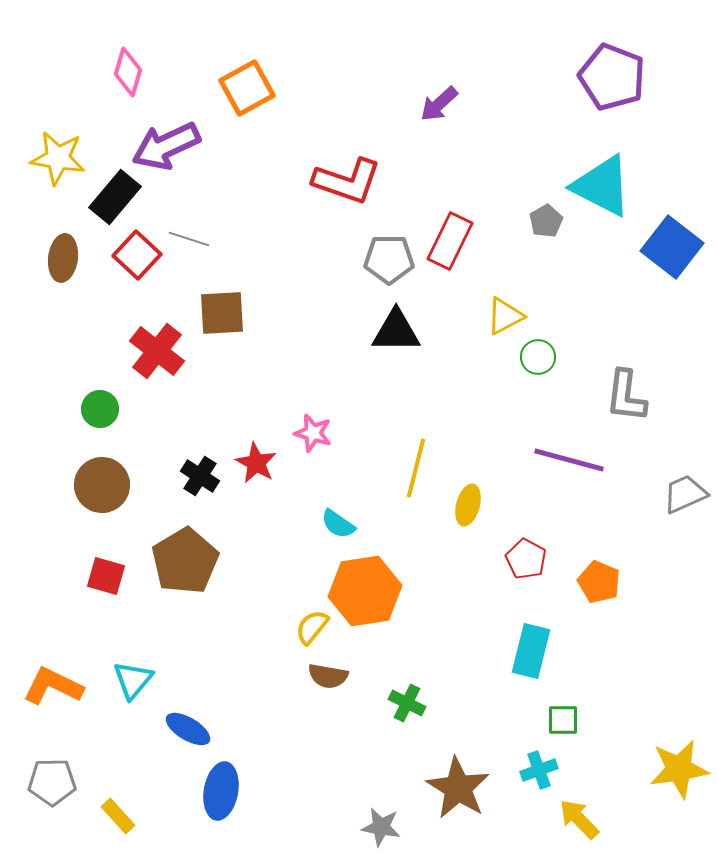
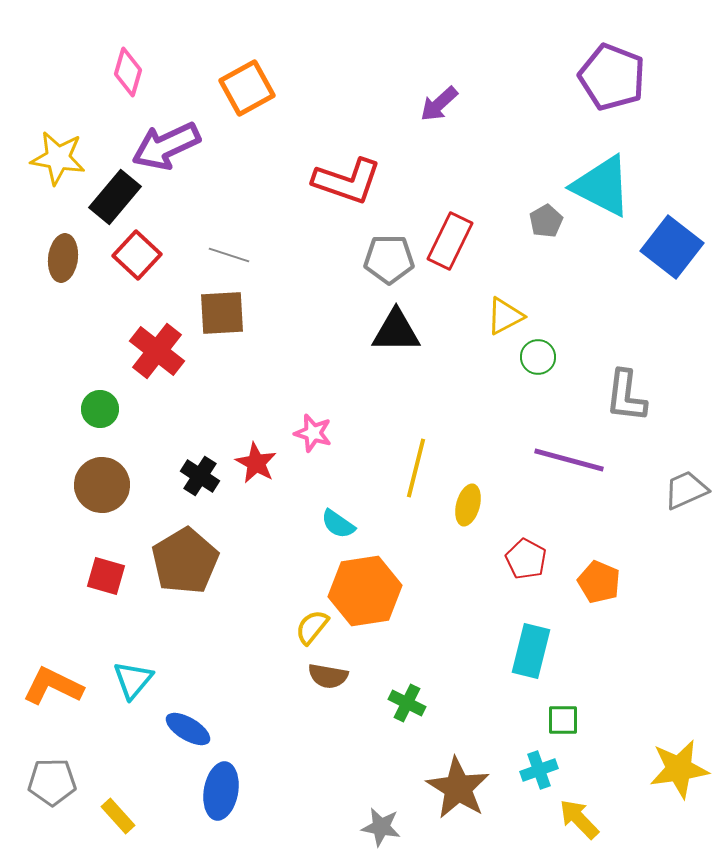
gray line at (189, 239): moved 40 px right, 16 px down
gray trapezoid at (685, 494): moved 1 px right, 4 px up
